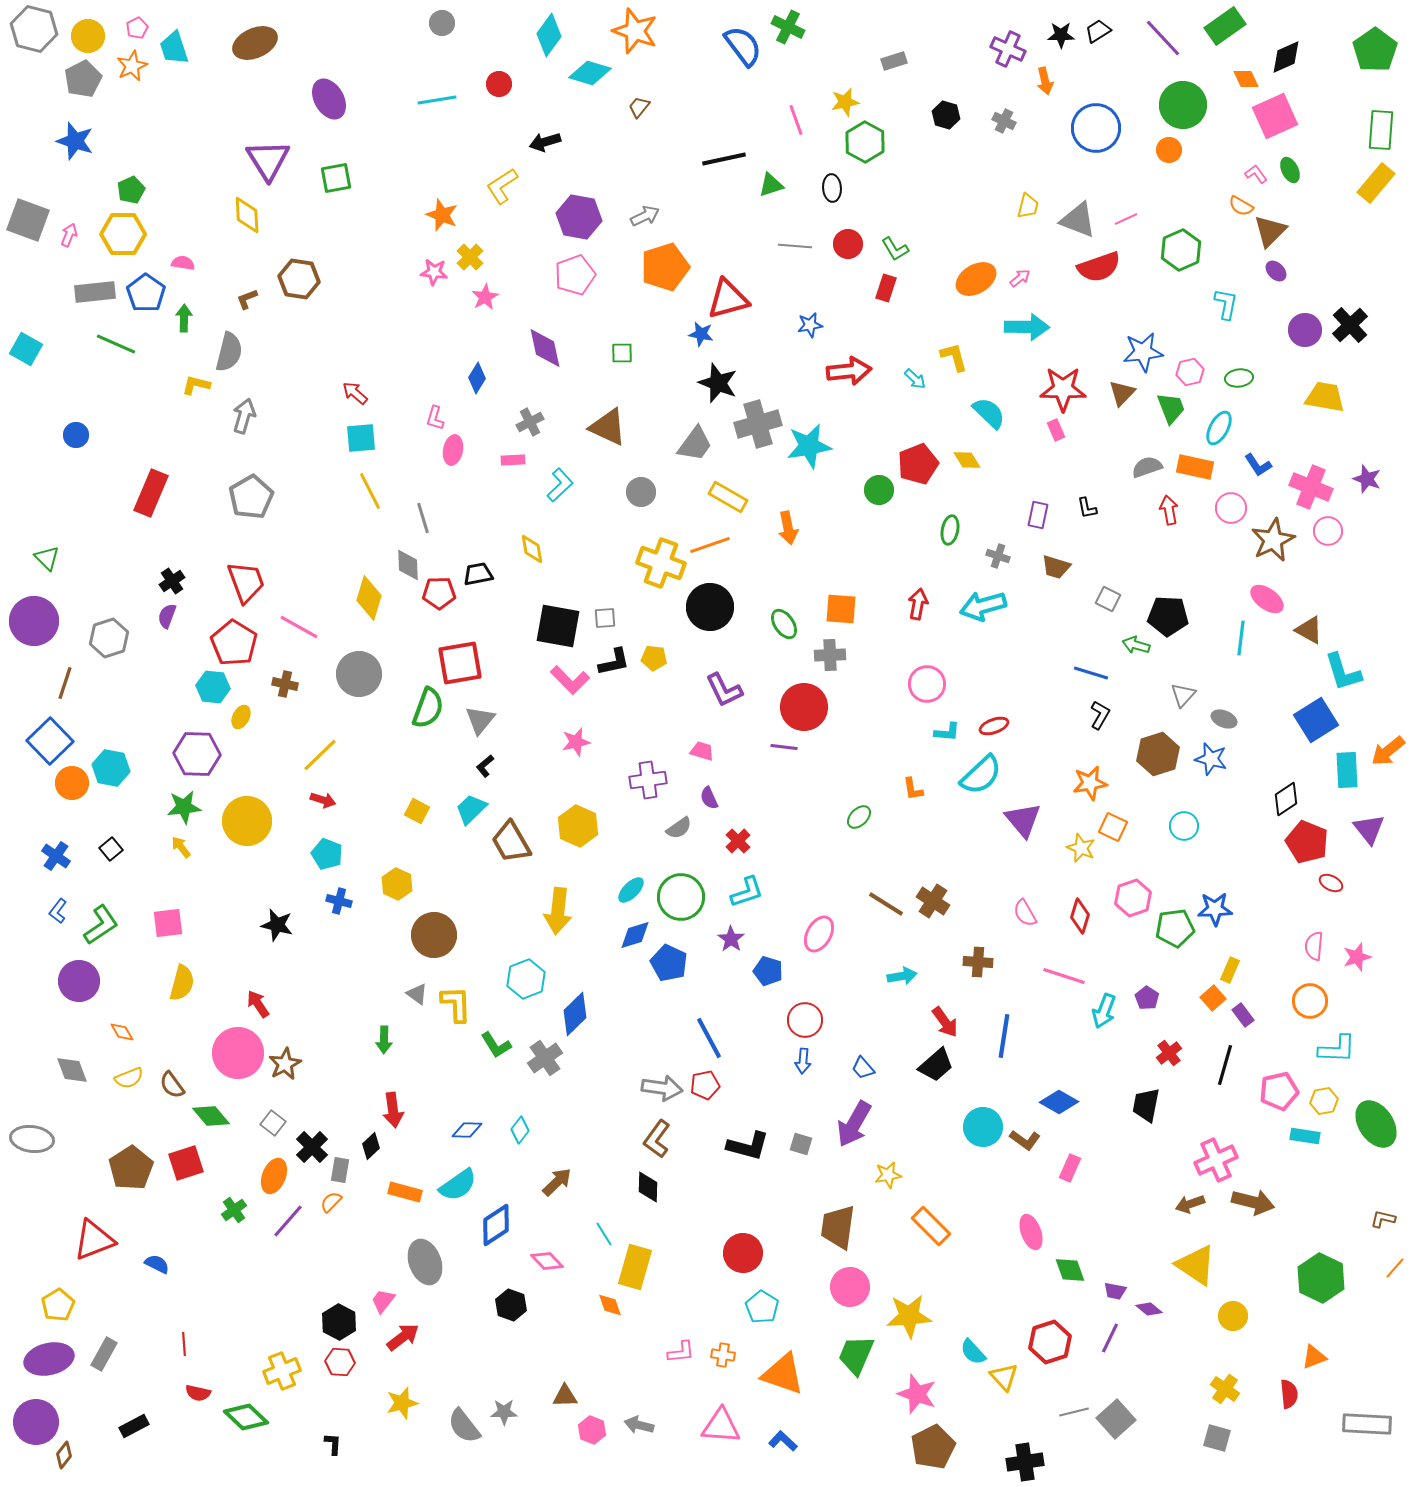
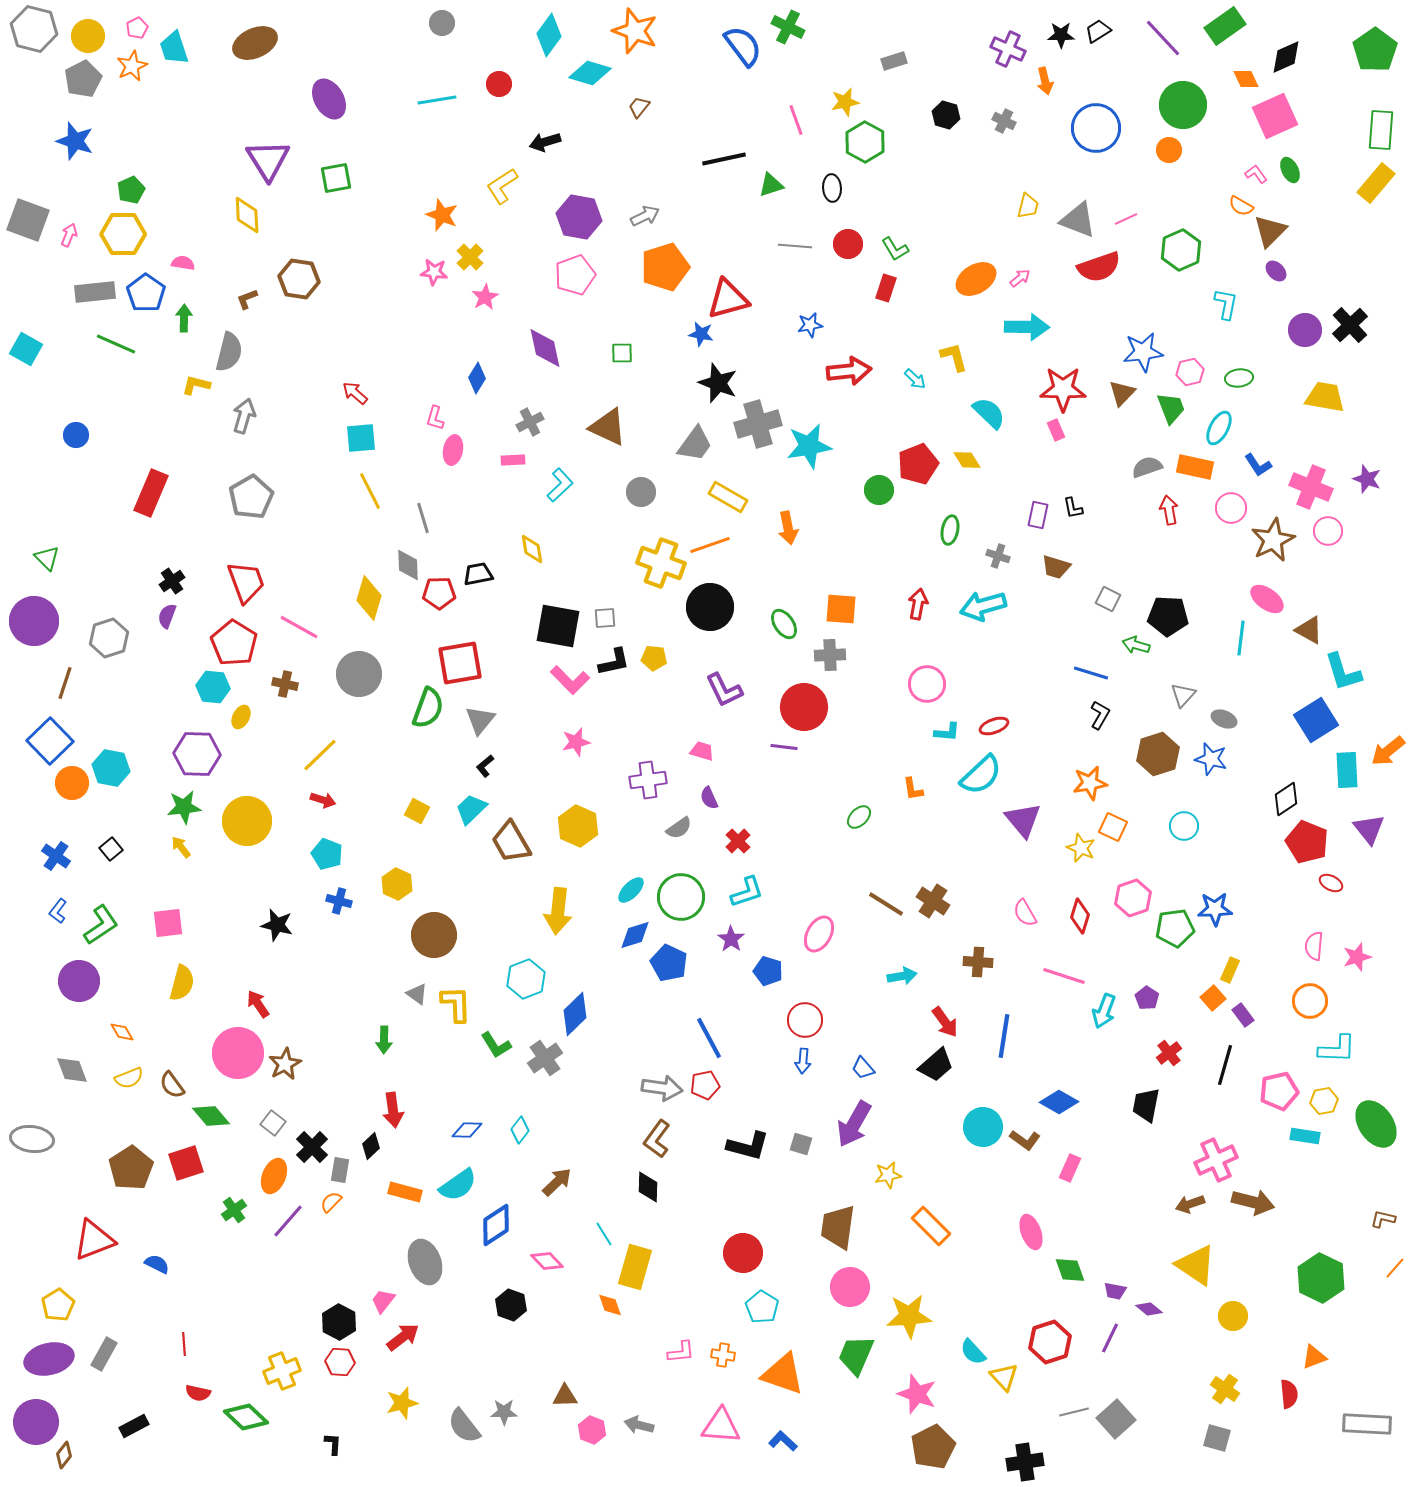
black L-shape at (1087, 508): moved 14 px left
